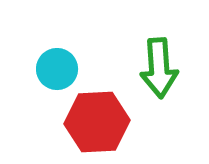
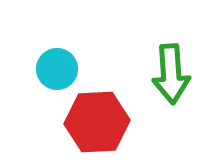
green arrow: moved 12 px right, 6 px down
